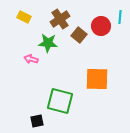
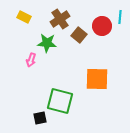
red circle: moved 1 px right
green star: moved 1 px left
pink arrow: moved 1 px down; rotated 88 degrees counterclockwise
black square: moved 3 px right, 3 px up
